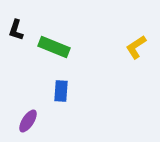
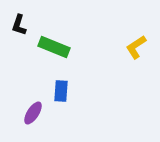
black L-shape: moved 3 px right, 5 px up
purple ellipse: moved 5 px right, 8 px up
